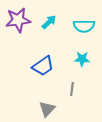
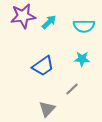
purple star: moved 5 px right, 4 px up
gray line: rotated 40 degrees clockwise
